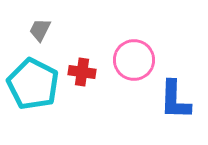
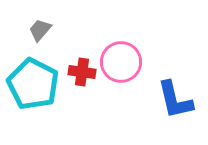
gray trapezoid: rotated 15 degrees clockwise
pink circle: moved 13 px left, 2 px down
blue L-shape: rotated 15 degrees counterclockwise
